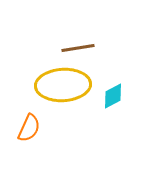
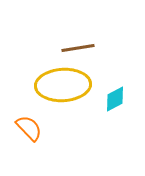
cyan diamond: moved 2 px right, 3 px down
orange semicircle: rotated 68 degrees counterclockwise
